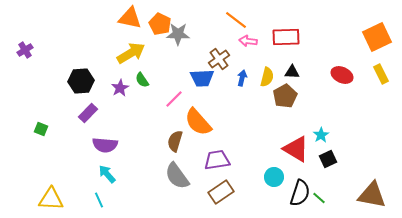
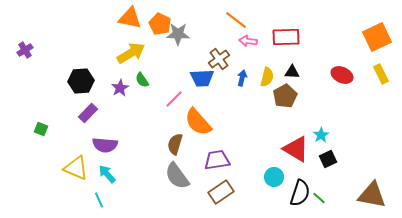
brown semicircle: moved 3 px down
yellow triangle: moved 25 px right, 31 px up; rotated 20 degrees clockwise
